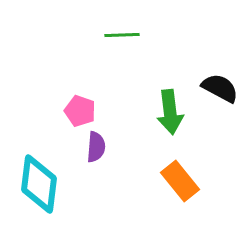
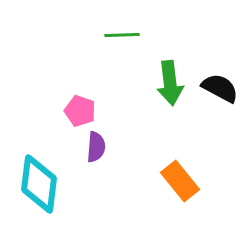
green arrow: moved 29 px up
